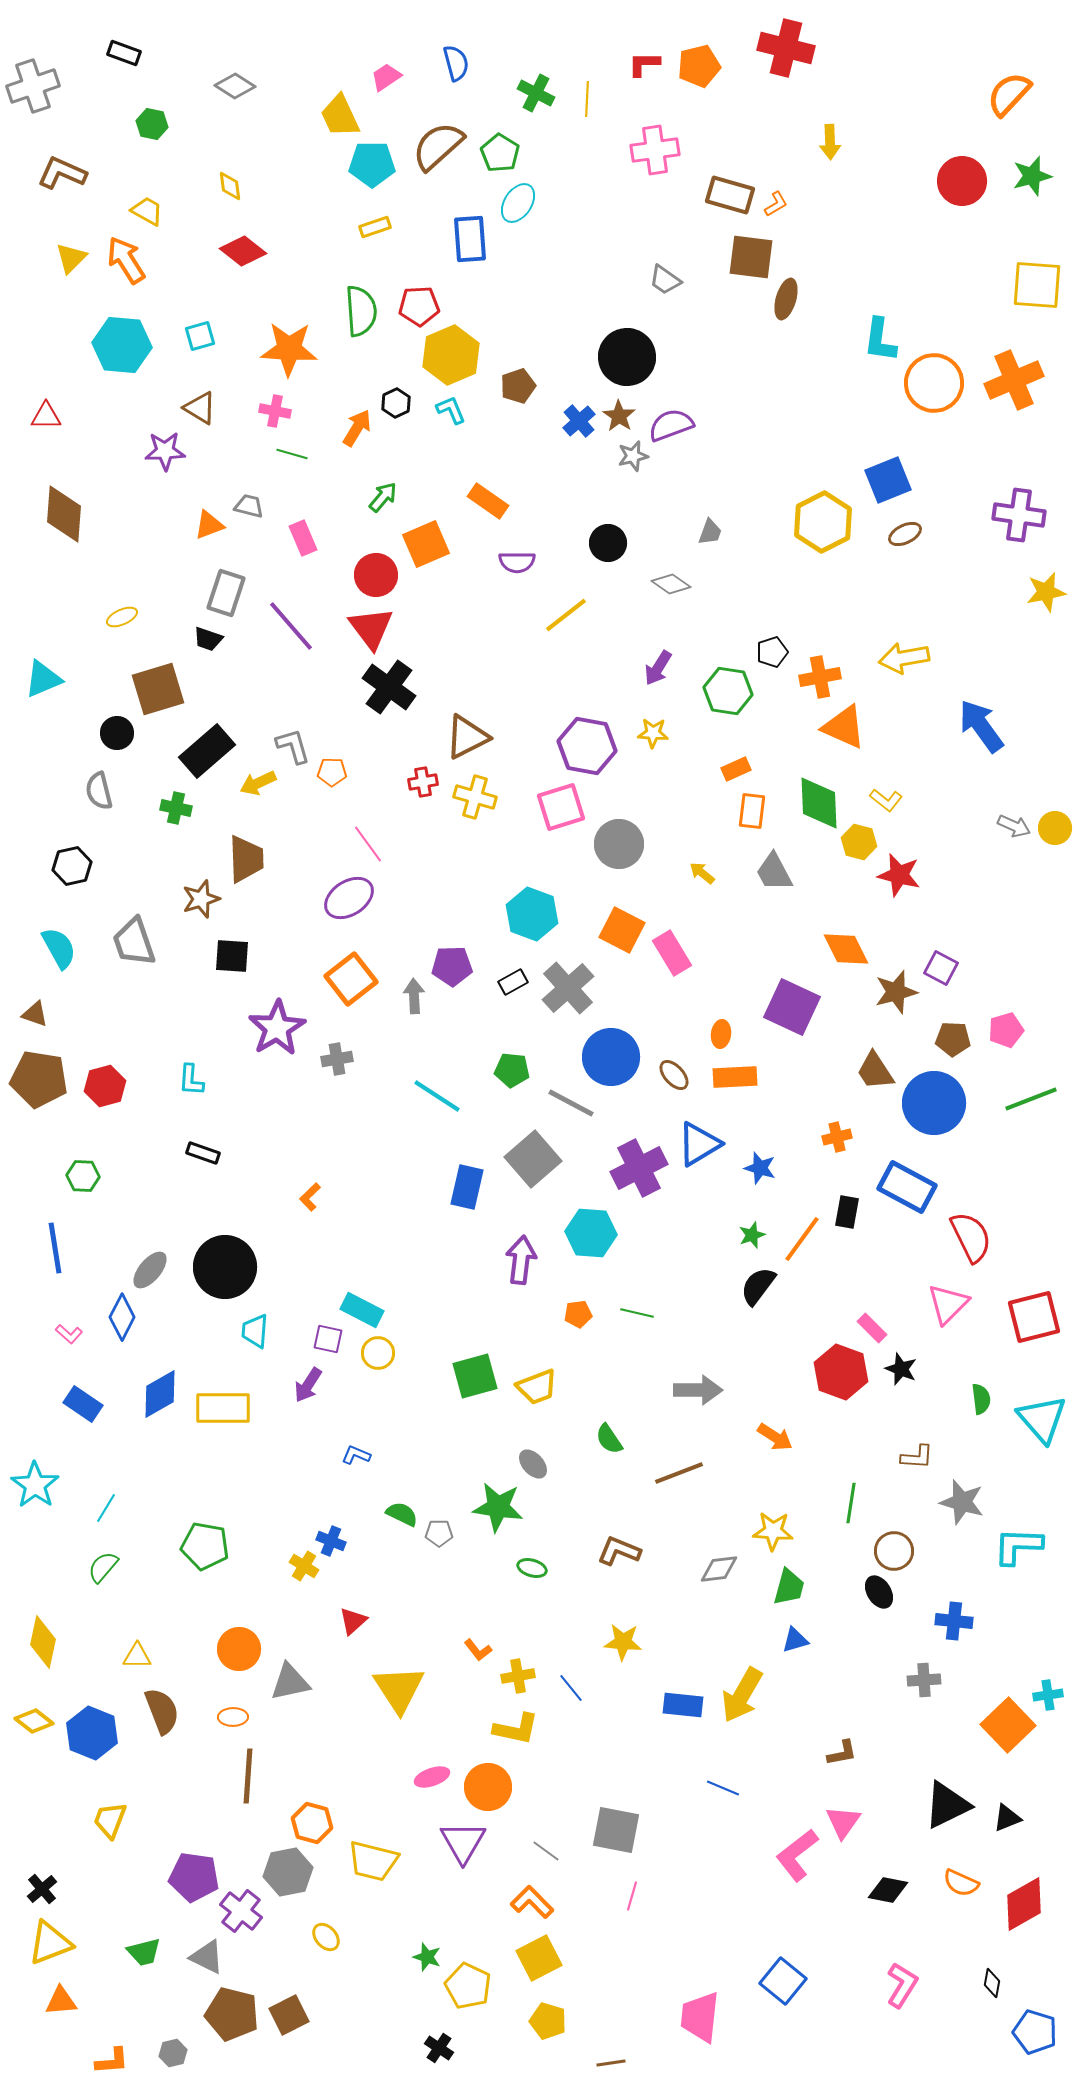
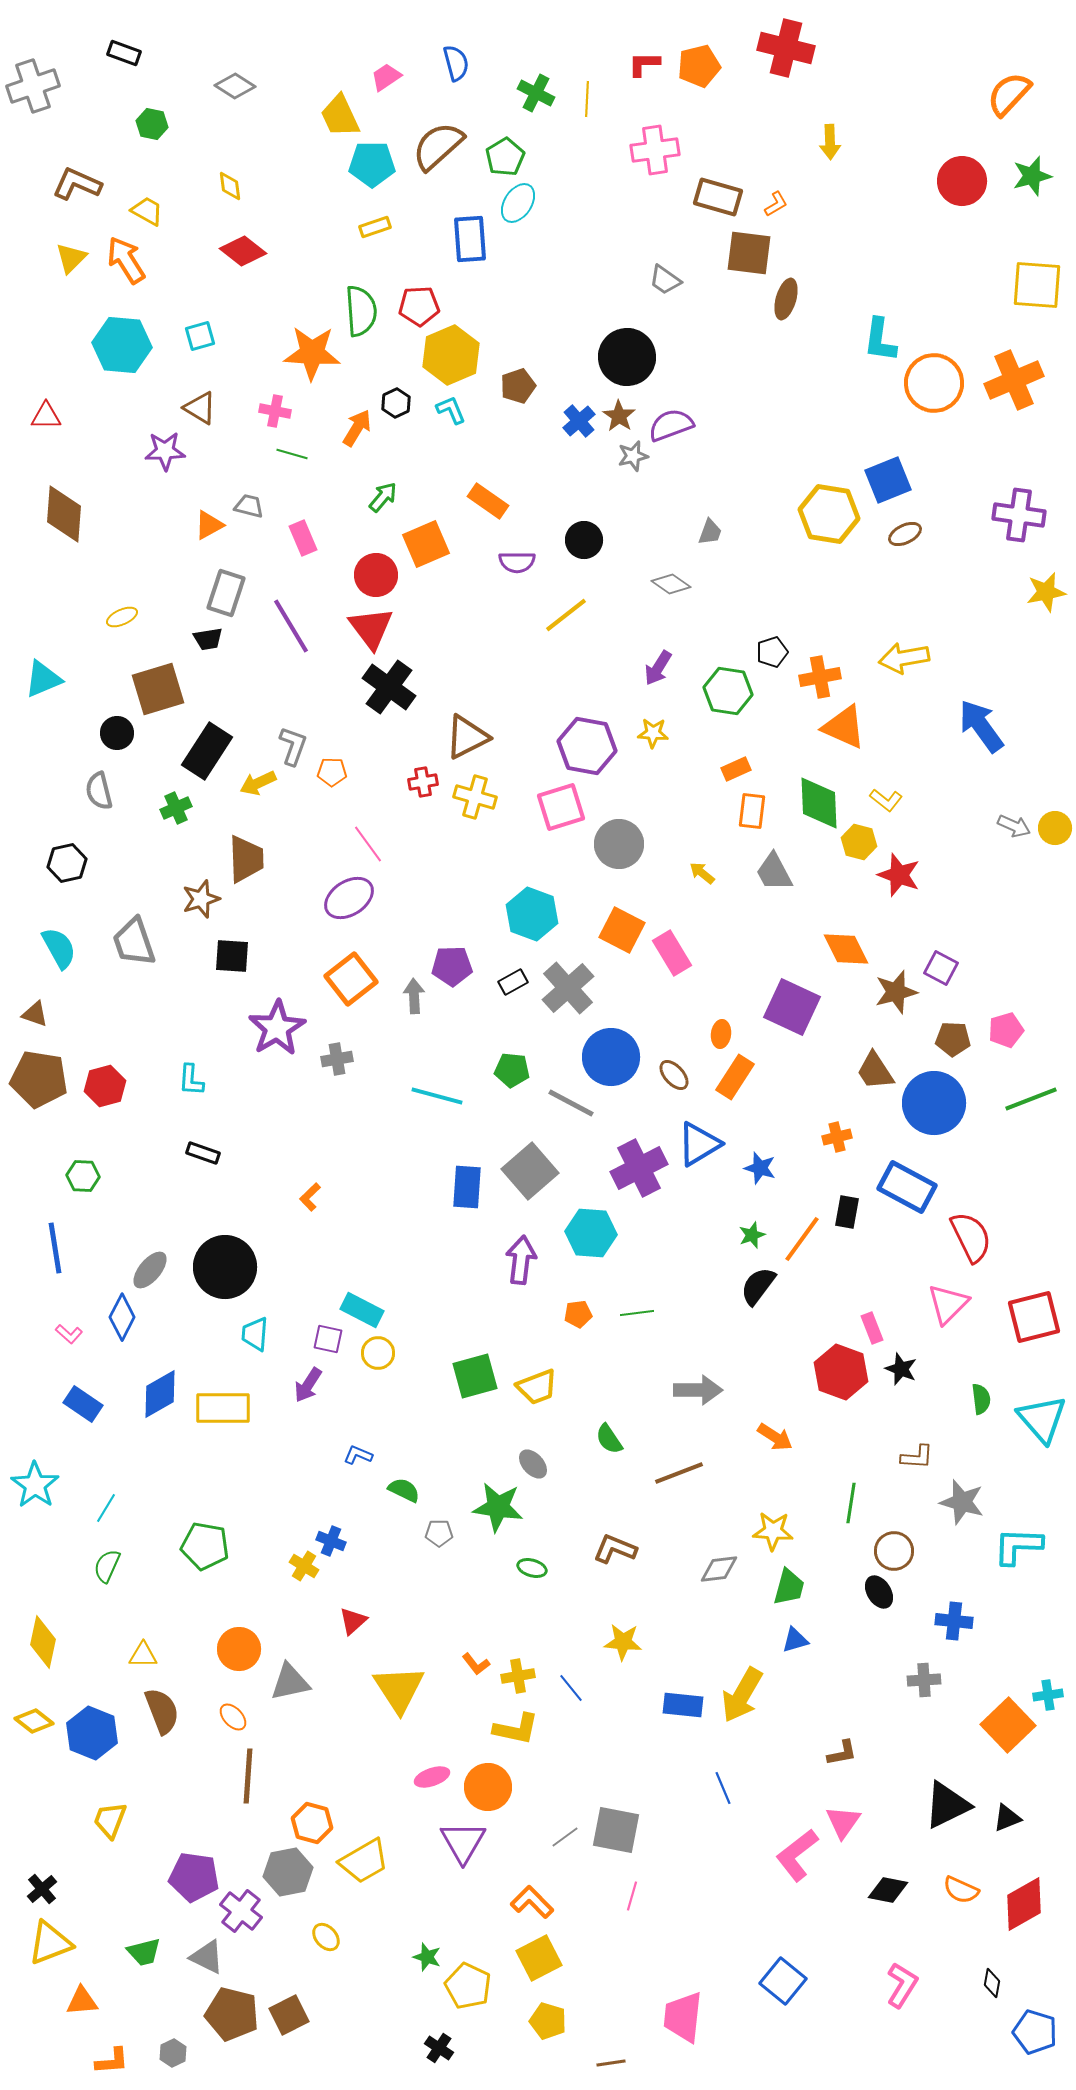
green pentagon at (500, 153): moved 5 px right, 4 px down; rotated 9 degrees clockwise
brown L-shape at (62, 173): moved 15 px right, 11 px down
brown rectangle at (730, 195): moved 12 px left, 2 px down
brown square at (751, 257): moved 2 px left, 4 px up
orange star at (289, 349): moved 23 px right, 4 px down
yellow hexagon at (823, 522): moved 6 px right, 8 px up; rotated 24 degrees counterclockwise
orange triangle at (209, 525): rotated 8 degrees counterclockwise
black circle at (608, 543): moved 24 px left, 3 px up
purple line at (291, 626): rotated 10 degrees clockwise
black trapezoid at (208, 639): rotated 28 degrees counterclockwise
gray L-shape at (293, 746): rotated 36 degrees clockwise
black rectangle at (207, 751): rotated 16 degrees counterclockwise
green cross at (176, 808): rotated 36 degrees counterclockwise
black hexagon at (72, 866): moved 5 px left, 3 px up
red star at (899, 875): rotated 6 degrees clockwise
orange rectangle at (735, 1077): rotated 54 degrees counterclockwise
cyan line at (437, 1096): rotated 18 degrees counterclockwise
gray square at (533, 1159): moved 3 px left, 12 px down
blue rectangle at (467, 1187): rotated 9 degrees counterclockwise
green line at (637, 1313): rotated 20 degrees counterclockwise
pink rectangle at (872, 1328): rotated 24 degrees clockwise
cyan trapezoid at (255, 1331): moved 3 px down
blue L-shape at (356, 1455): moved 2 px right
green semicircle at (402, 1514): moved 2 px right, 24 px up
brown L-shape at (619, 1551): moved 4 px left, 2 px up
green semicircle at (103, 1567): moved 4 px right, 1 px up; rotated 16 degrees counterclockwise
orange L-shape at (478, 1650): moved 2 px left, 14 px down
yellow triangle at (137, 1656): moved 6 px right, 1 px up
orange ellipse at (233, 1717): rotated 48 degrees clockwise
blue line at (723, 1788): rotated 44 degrees clockwise
gray line at (546, 1851): moved 19 px right, 14 px up; rotated 72 degrees counterclockwise
yellow trapezoid at (373, 1861): moved 9 px left; rotated 44 degrees counterclockwise
orange semicircle at (961, 1883): moved 7 px down
orange triangle at (61, 2001): moved 21 px right
pink trapezoid at (700, 2017): moved 17 px left
gray hexagon at (173, 2053): rotated 12 degrees counterclockwise
